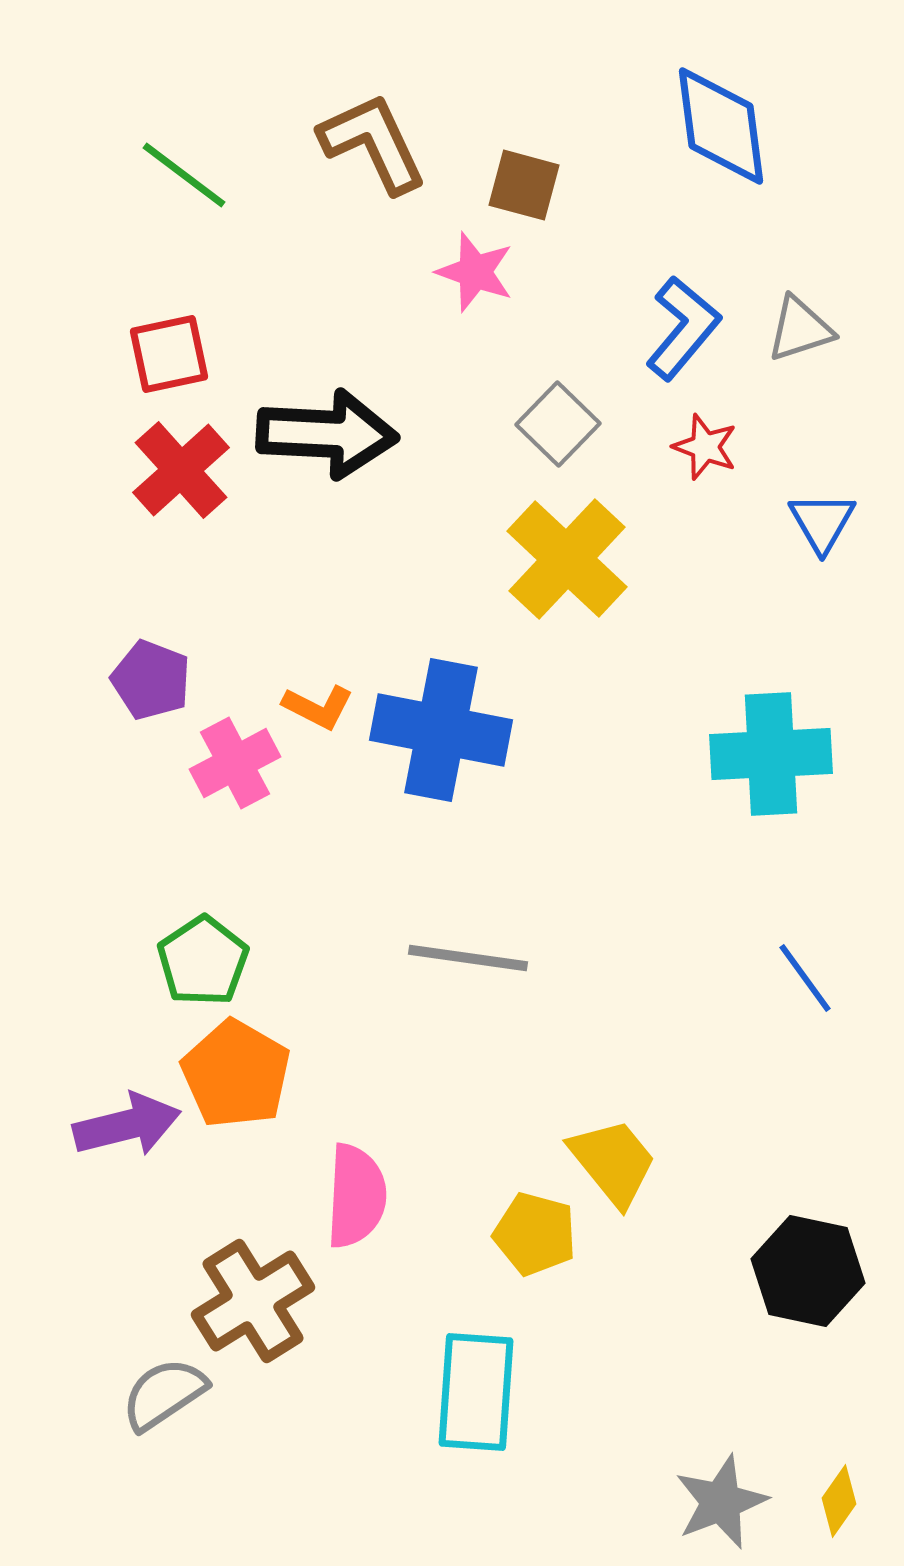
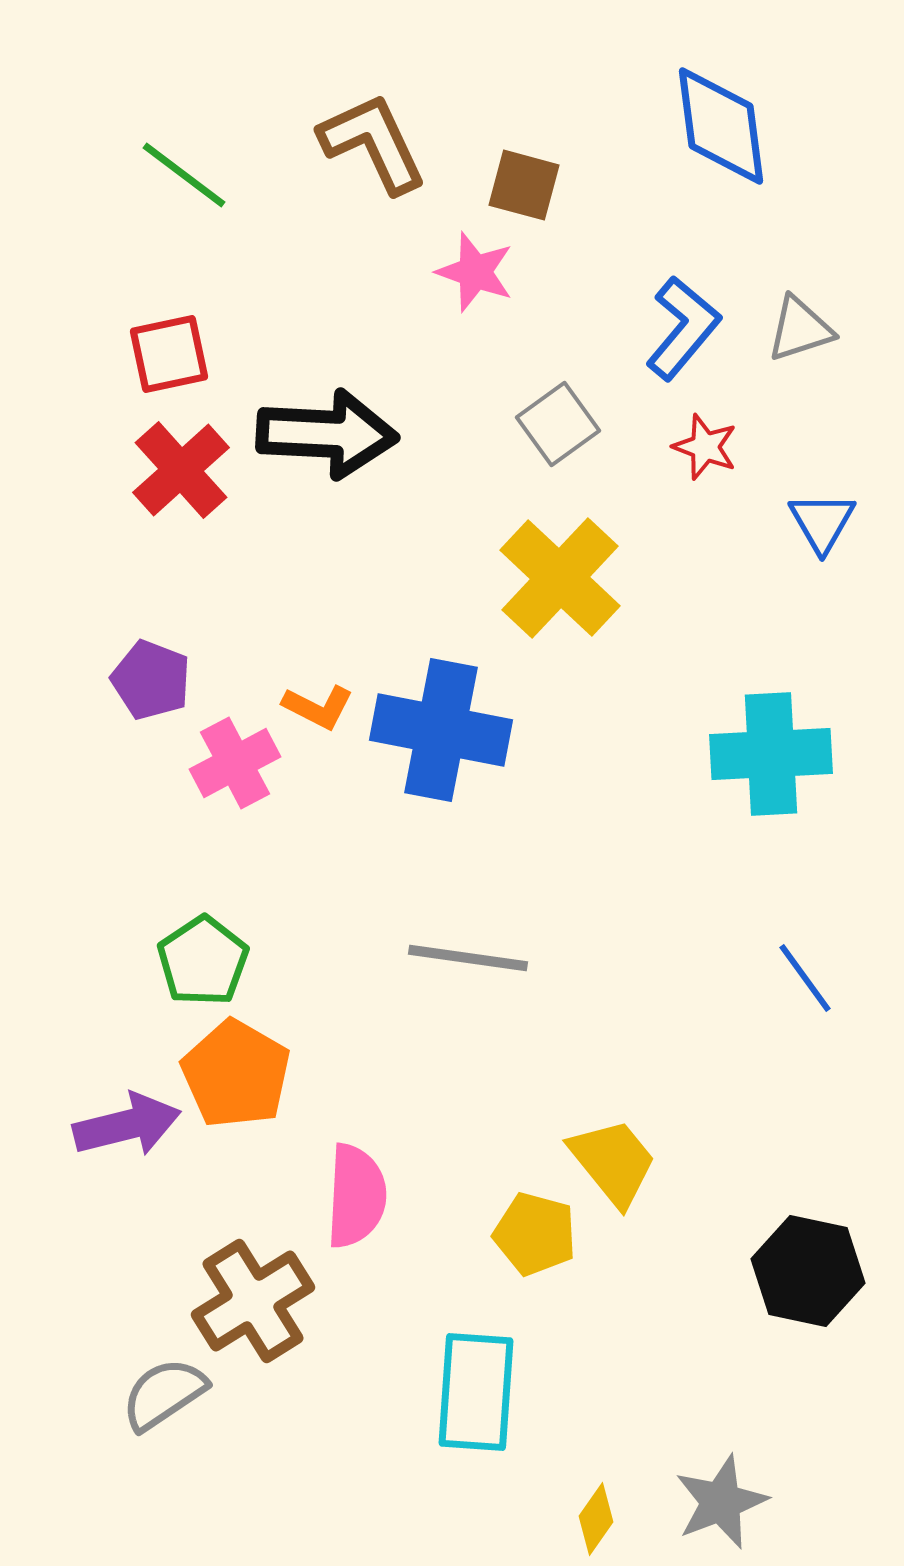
gray square: rotated 10 degrees clockwise
yellow cross: moved 7 px left, 19 px down
yellow diamond: moved 243 px left, 18 px down
